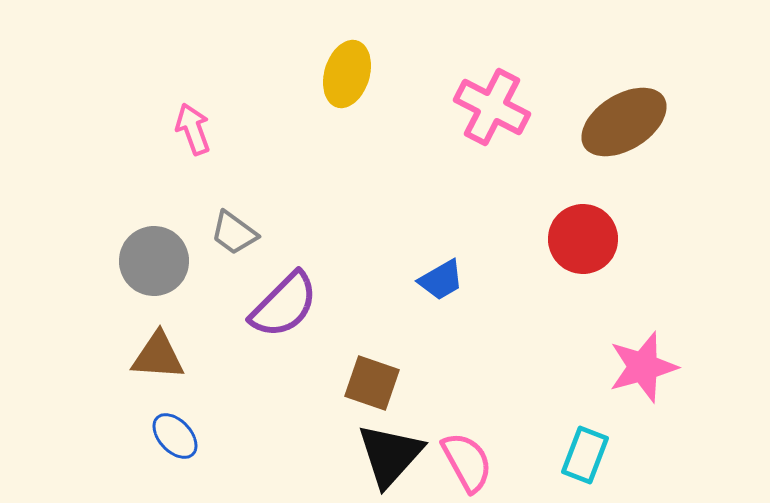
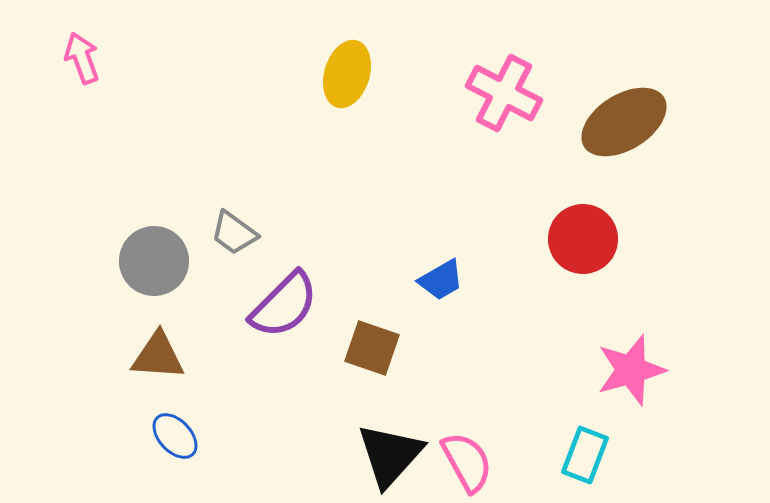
pink cross: moved 12 px right, 14 px up
pink arrow: moved 111 px left, 71 px up
pink star: moved 12 px left, 3 px down
brown square: moved 35 px up
